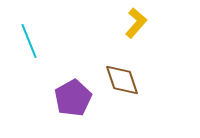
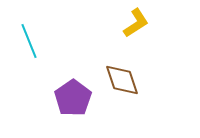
yellow L-shape: rotated 16 degrees clockwise
purple pentagon: rotated 6 degrees counterclockwise
